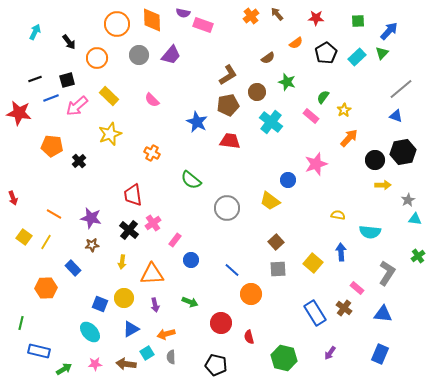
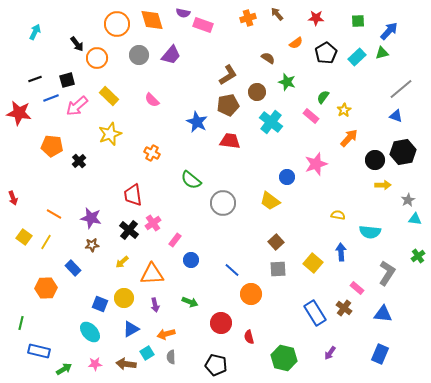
orange cross at (251, 16): moved 3 px left, 2 px down; rotated 21 degrees clockwise
orange diamond at (152, 20): rotated 15 degrees counterclockwise
black arrow at (69, 42): moved 8 px right, 2 px down
green triangle at (382, 53): rotated 32 degrees clockwise
brown semicircle at (268, 58): rotated 112 degrees counterclockwise
blue circle at (288, 180): moved 1 px left, 3 px up
gray circle at (227, 208): moved 4 px left, 5 px up
yellow arrow at (122, 262): rotated 40 degrees clockwise
